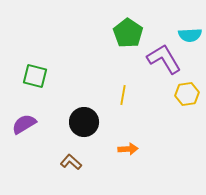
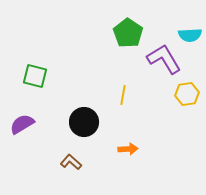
purple semicircle: moved 2 px left
